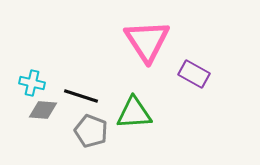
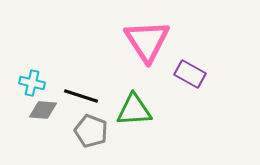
purple rectangle: moved 4 px left
green triangle: moved 3 px up
